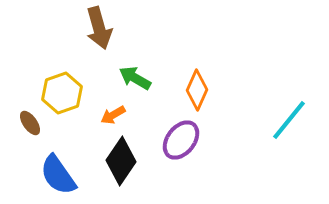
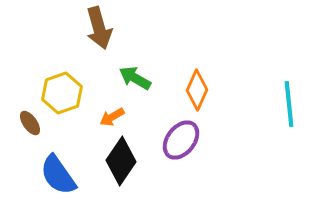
orange arrow: moved 1 px left, 2 px down
cyan line: moved 16 px up; rotated 45 degrees counterclockwise
